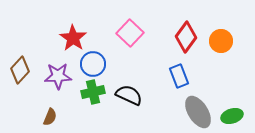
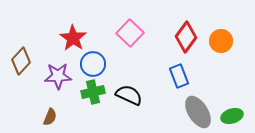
brown diamond: moved 1 px right, 9 px up
